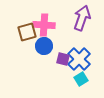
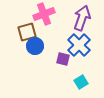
pink cross: moved 11 px up; rotated 25 degrees counterclockwise
blue circle: moved 9 px left
blue cross: moved 14 px up
cyan square: moved 3 px down
